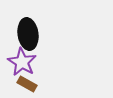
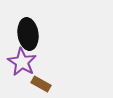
brown rectangle: moved 14 px right
